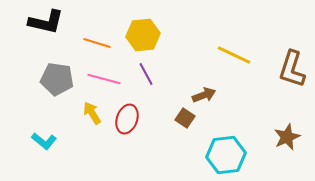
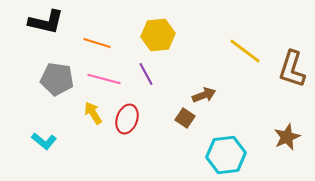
yellow hexagon: moved 15 px right
yellow line: moved 11 px right, 4 px up; rotated 12 degrees clockwise
yellow arrow: moved 1 px right
